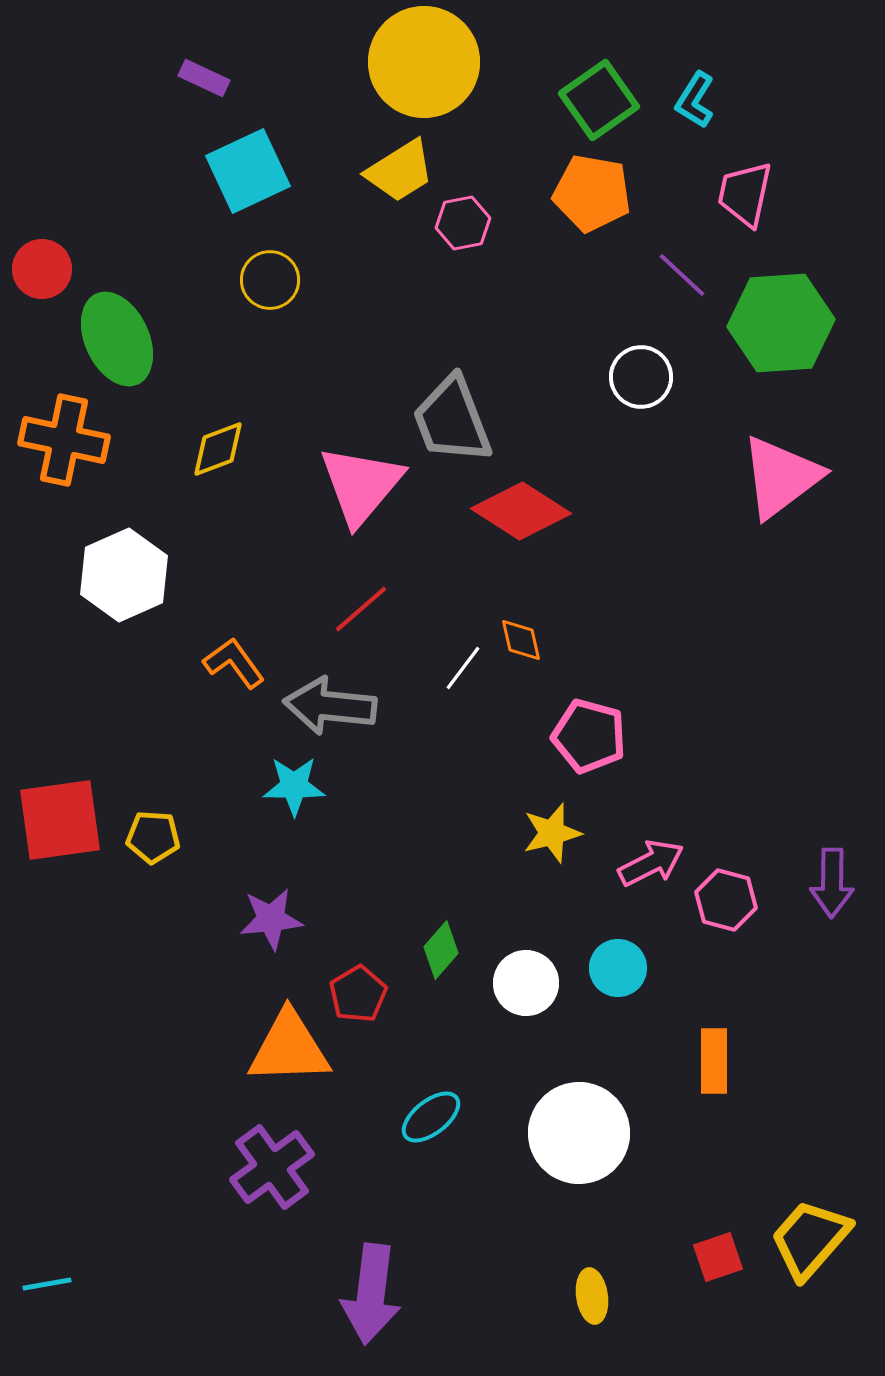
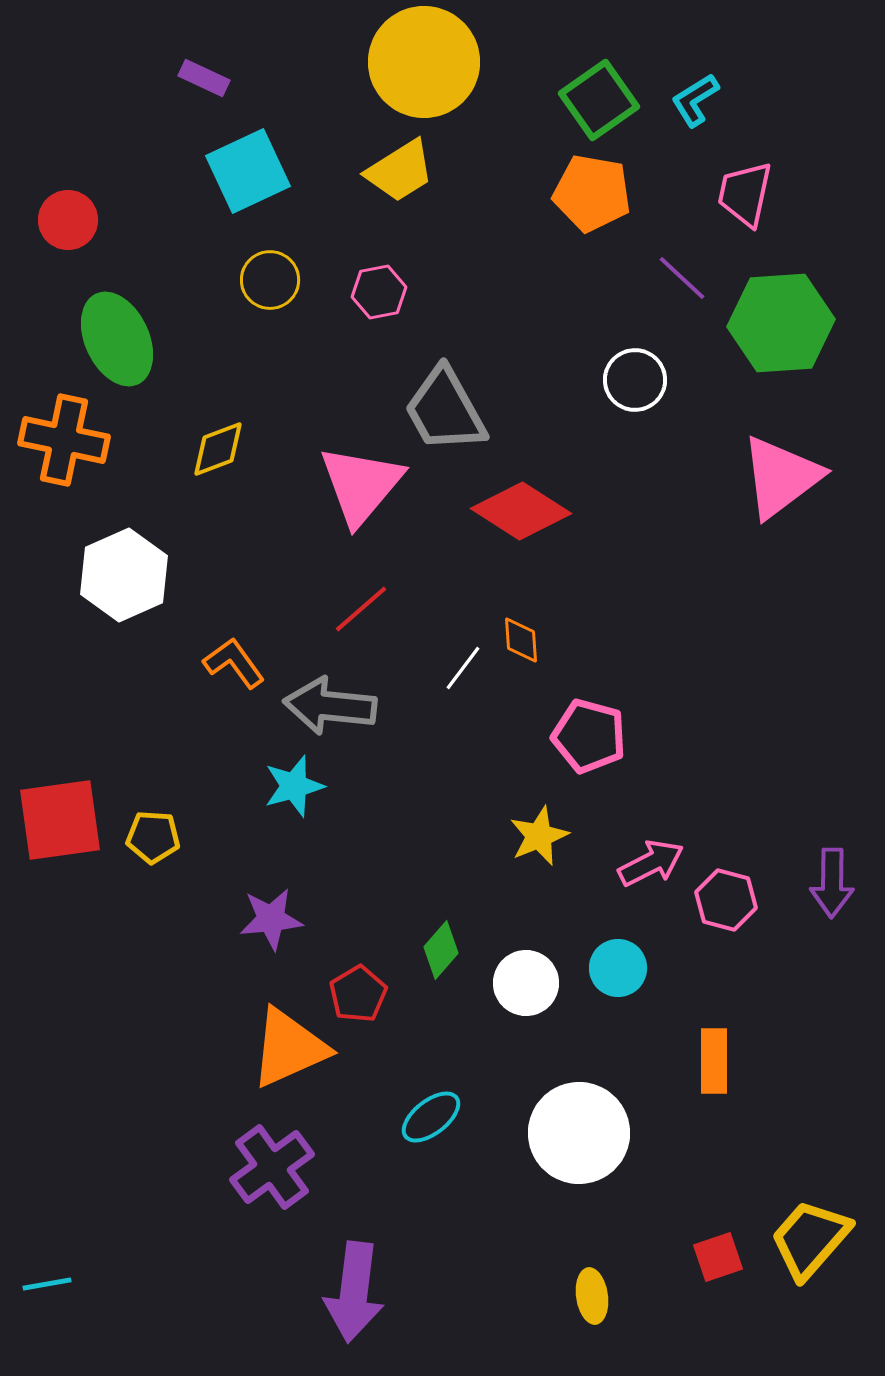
cyan L-shape at (695, 100): rotated 26 degrees clockwise
pink hexagon at (463, 223): moved 84 px left, 69 px down
red circle at (42, 269): moved 26 px right, 49 px up
purple line at (682, 275): moved 3 px down
white circle at (641, 377): moved 6 px left, 3 px down
gray trapezoid at (452, 420): moved 7 px left, 10 px up; rotated 8 degrees counterclockwise
orange diamond at (521, 640): rotated 9 degrees clockwise
cyan star at (294, 786): rotated 16 degrees counterclockwise
yellow star at (552, 833): moved 13 px left, 3 px down; rotated 8 degrees counterclockwise
orange triangle at (289, 1048): rotated 22 degrees counterclockwise
purple arrow at (371, 1294): moved 17 px left, 2 px up
